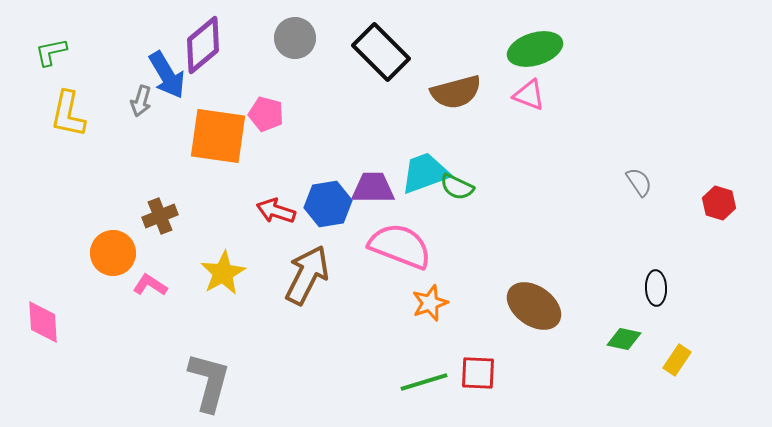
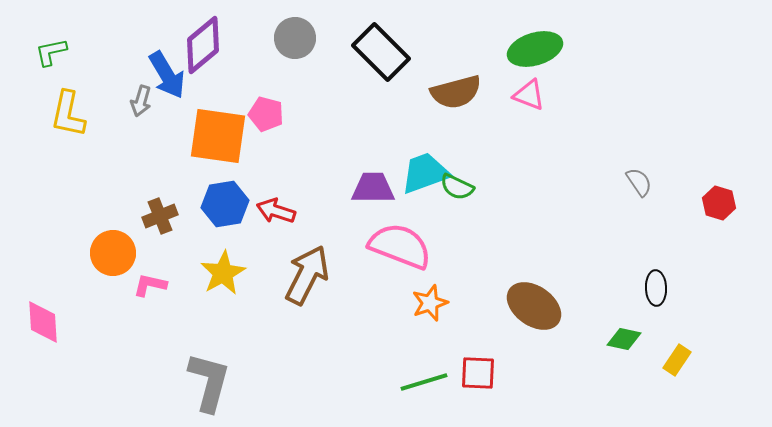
blue hexagon: moved 103 px left
pink L-shape: rotated 20 degrees counterclockwise
